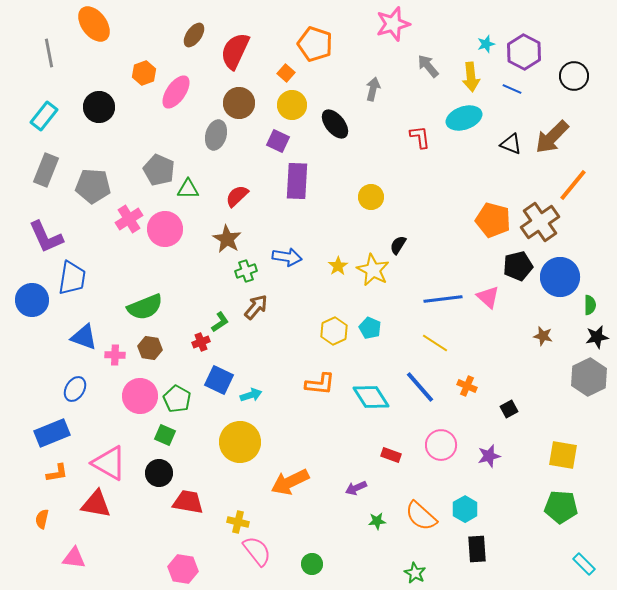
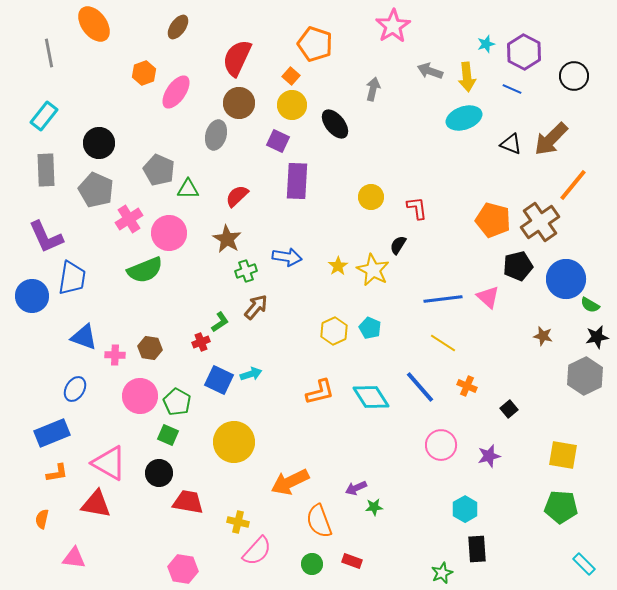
pink star at (393, 24): moved 2 px down; rotated 16 degrees counterclockwise
brown ellipse at (194, 35): moved 16 px left, 8 px up
red semicircle at (235, 51): moved 2 px right, 7 px down
gray arrow at (428, 66): moved 2 px right, 5 px down; rotated 30 degrees counterclockwise
orange square at (286, 73): moved 5 px right, 3 px down
yellow arrow at (471, 77): moved 4 px left
black circle at (99, 107): moved 36 px down
red L-shape at (420, 137): moved 3 px left, 71 px down
brown arrow at (552, 137): moved 1 px left, 2 px down
gray rectangle at (46, 170): rotated 24 degrees counterclockwise
gray pentagon at (93, 186): moved 3 px right, 4 px down; rotated 20 degrees clockwise
pink circle at (165, 229): moved 4 px right, 4 px down
blue circle at (560, 277): moved 6 px right, 2 px down
blue circle at (32, 300): moved 4 px up
green semicircle at (590, 305): rotated 120 degrees clockwise
green semicircle at (145, 307): moved 37 px up
yellow line at (435, 343): moved 8 px right
gray hexagon at (589, 377): moved 4 px left, 1 px up
orange L-shape at (320, 384): moved 8 px down; rotated 20 degrees counterclockwise
cyan arrow at (251, 395): moved 21 px up
green pentagon at (177, 399): moved 3 px down
black square at (509, 409): rotated 12 degrees counterclockwise
green square at (165, 435): moved 3 px right
yellow circle at (240, 442): moved 6 px left
red rectangle at (391, 455): moved 39 px left, 106 px down
orange semicircle at (421, 516): moved 102 px left, 5 px down; rotated 28 degrees clockwise
green star at (377, 521): moved 3 px left, 14 px up
pink semicircle at (257, 551): rotated 80 degrees clockwise
green star at (415, 573): moved 27 px right; rotated 20 degrees clockwise
